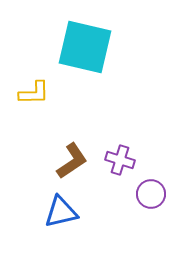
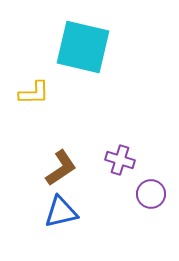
cyan square: moved 2 px left
brown L-shape: moved 11 px left, 7 px down
